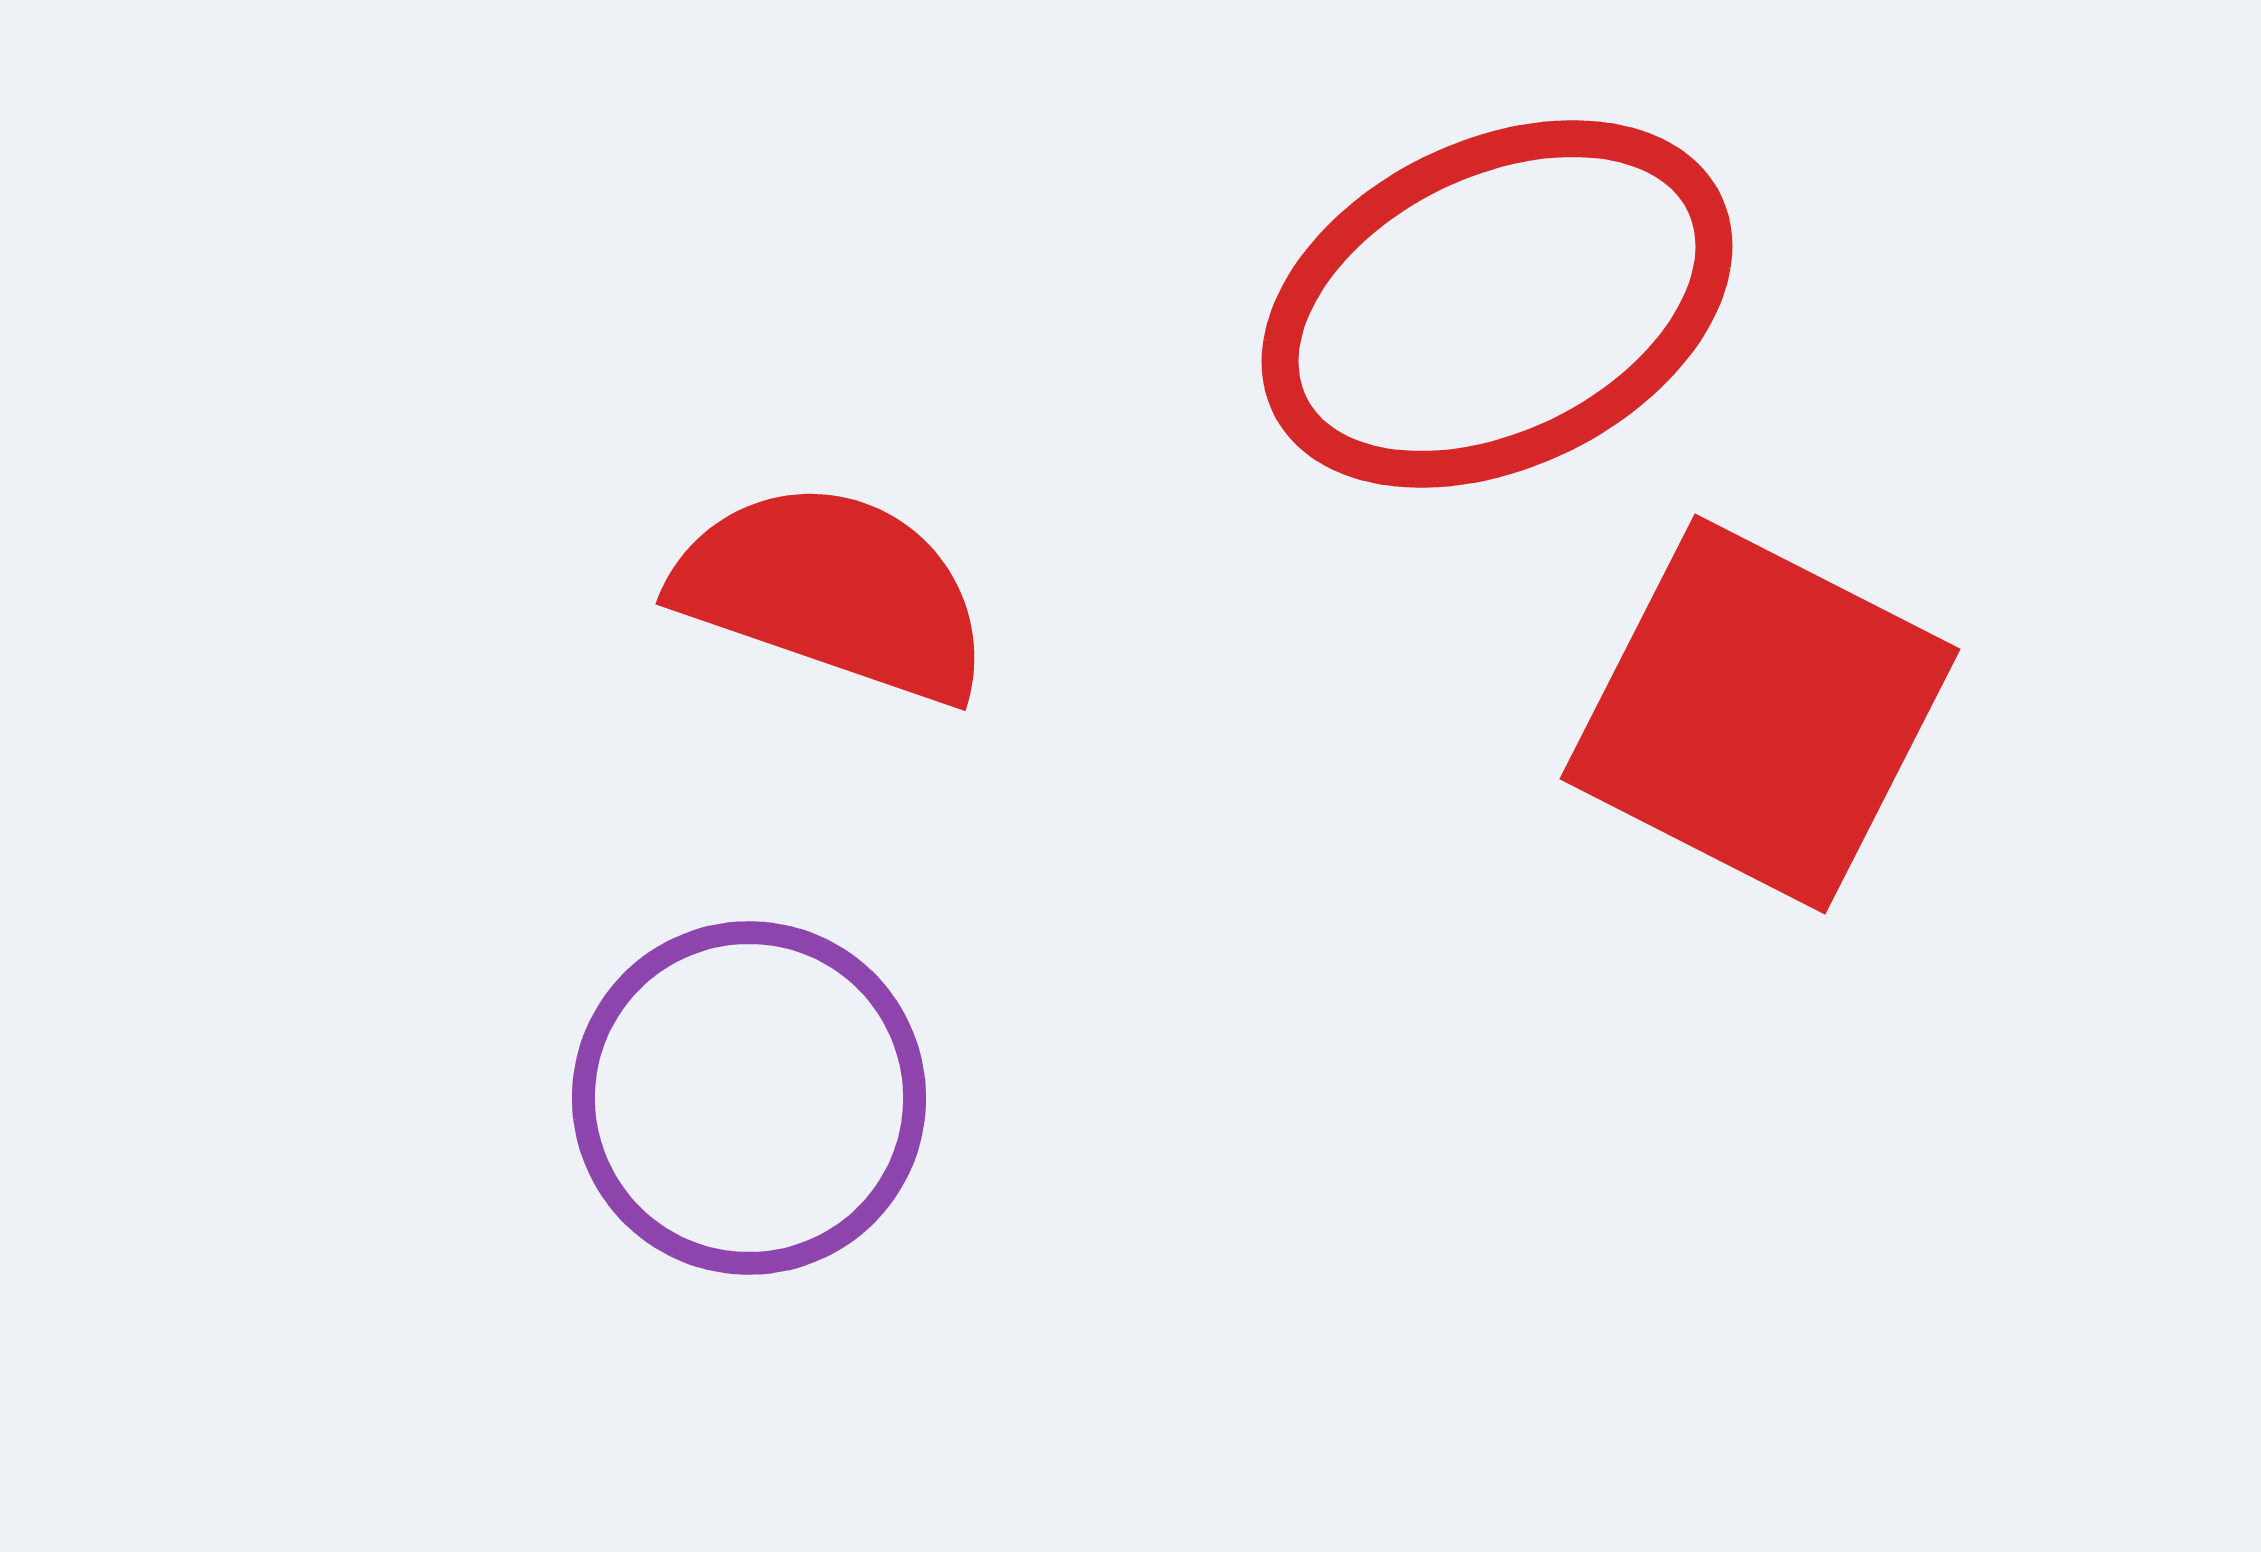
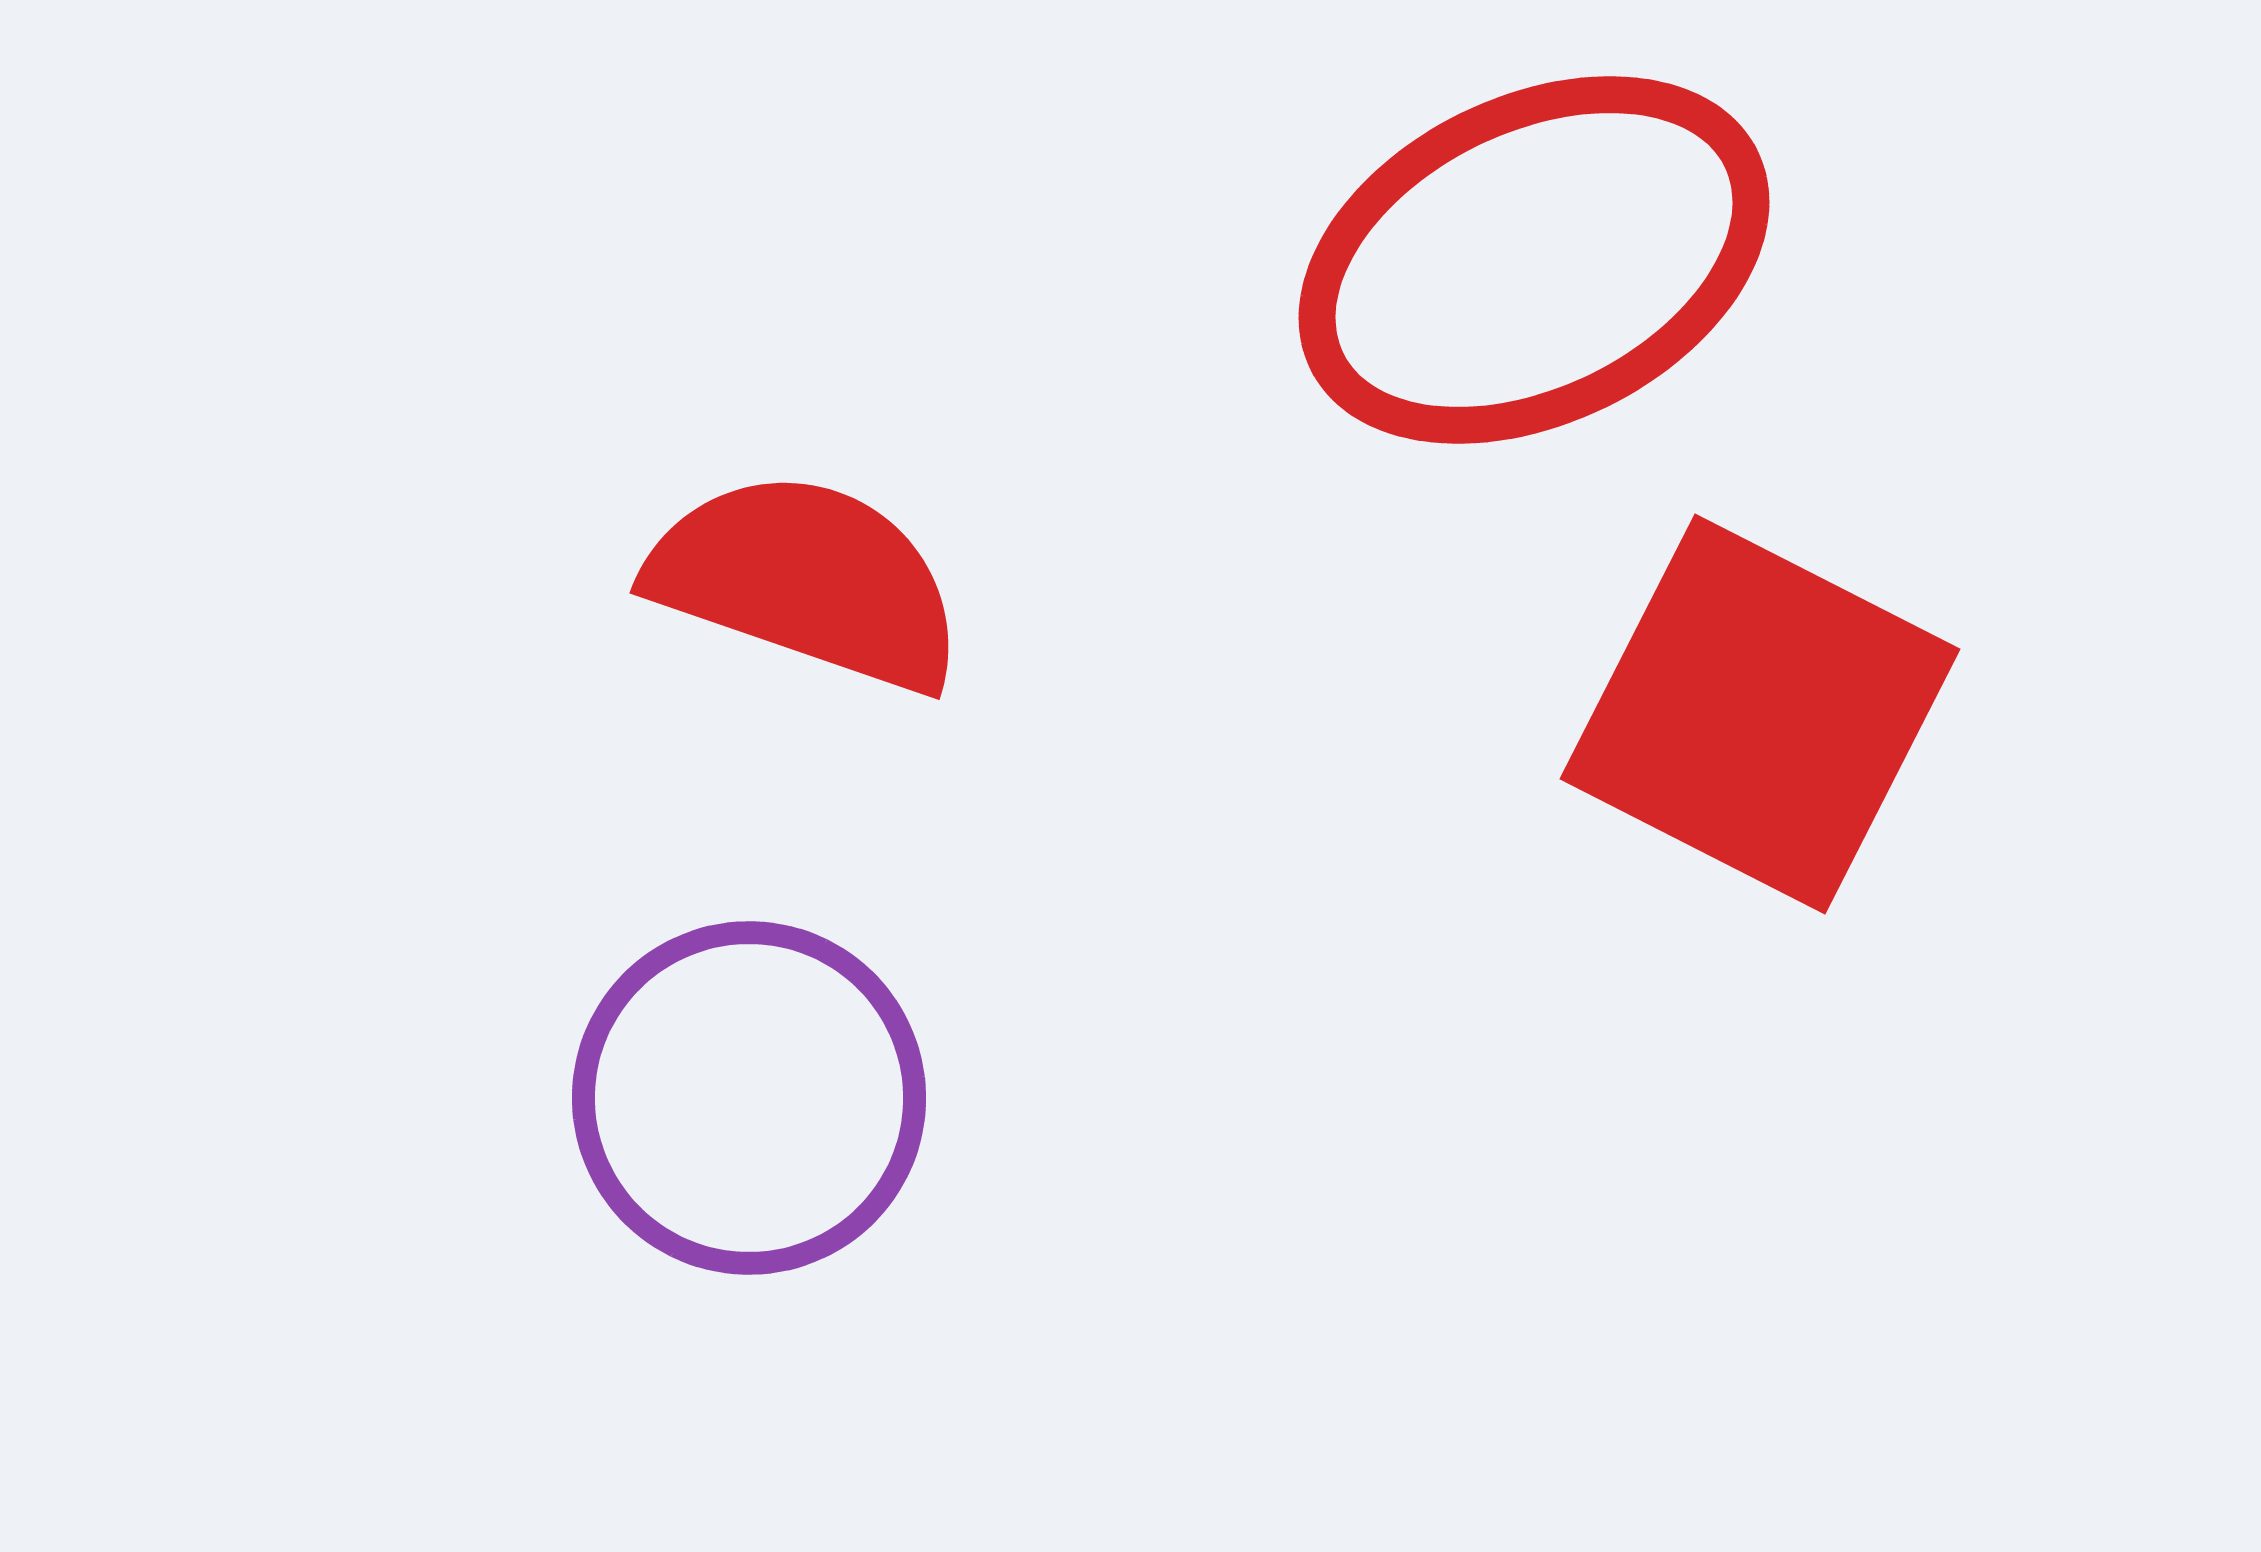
red ellipse: moved 37 px right, 44 px up
red semicircle: moved 26 px left, 11 px up
